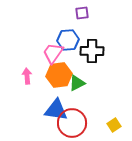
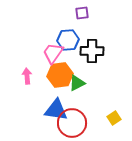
orange hexagon: moved 1 px right
yellow square: moved 7 px up
